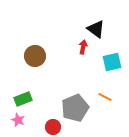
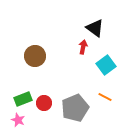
black triangle: moved 1 px left, 1 px up
cyan square: moved 6 px left, 3 px down; rotated 24 degrees counterclockwise
red circle: moved 9 px left, 24 px up
